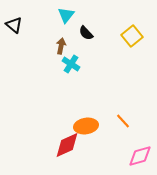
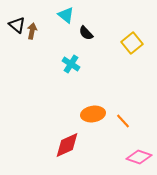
cyan triangle: rotated 30 degrees counterclockwise
black triangle: moved 3 px right
yellow square: moved 7 px down
brown arrow: moved 29 px left, 15 px up
orange ellipse: moved 7 px right, 12 px up
pink diamond: moved 1 px left, 1 px down; rotated 35 degrees clockwise
